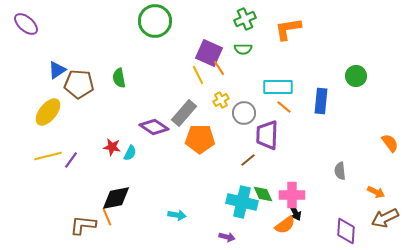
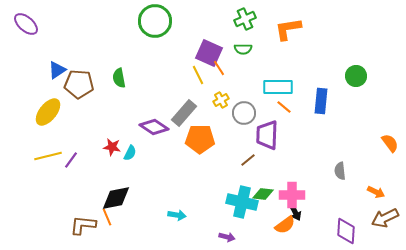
green diamond at (263, 194): rotated 60 degrees counterclockwise
